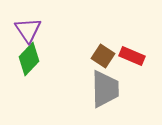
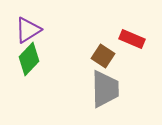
purple triangle: rotated 32 degrees clockwise
red rectangle: moved 17 px up
